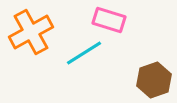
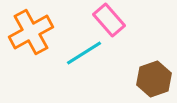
pink rectangle: rotated 32 degrees clockwise
brown hexagon: moved 1 px up
